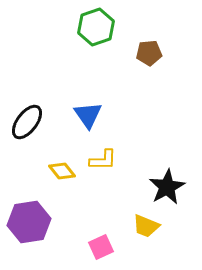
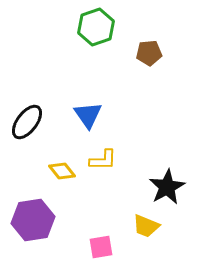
purple hexagon: moved 4 px right, 2 px up
pink square: rotated 15 degrees clockwise
